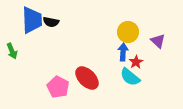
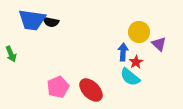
blue trapezoid: rotated 100 degrees clockwise
yellow circle: moved 11 px right
purple triangle: moved 1 px right, 3 px down
green arrow: moved 1 px left, 3 px down
red ellipse: moved 4 px right, 12 px down
pink pentagon: rotated 20 degrees clockwise
